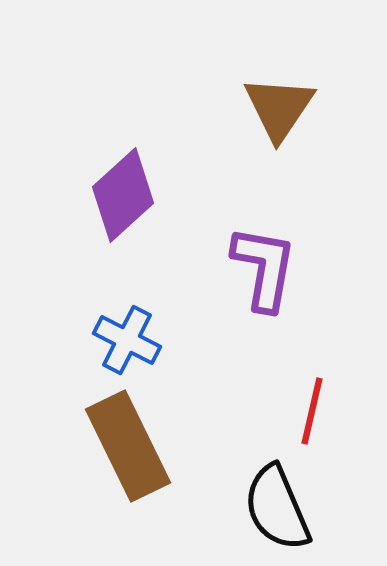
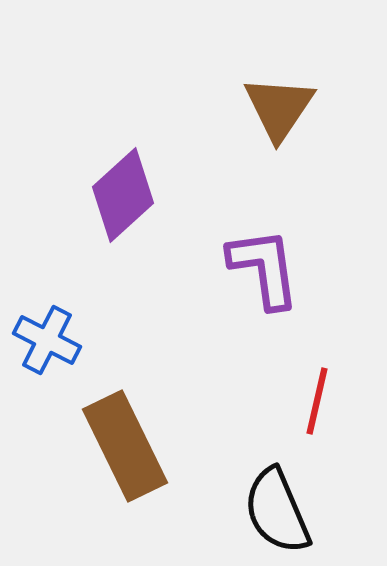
purple L-shape: rotated 18 degrees counterclockwise
blue cross: moved 80 px left
red line: moved 5 px right, 10 px up
brown rectangle: moved 3 px left
black semicircle: moved 3 px down
